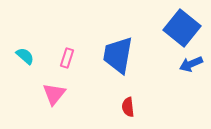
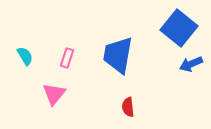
blue square: moved 3 px left
cyan semicircle: rotated 18 degrees clockwise
